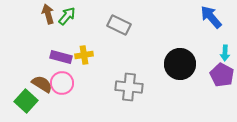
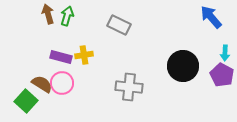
green arrow: rotated 24 degrees counterclockwise
black circle: moved 3 px right, 2 px down
